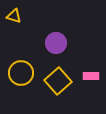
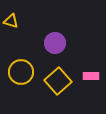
yellow triangle: moved 3 px left, 5 px down
purple circle: moved 1 px left
yellow circle: moved 1 px up
